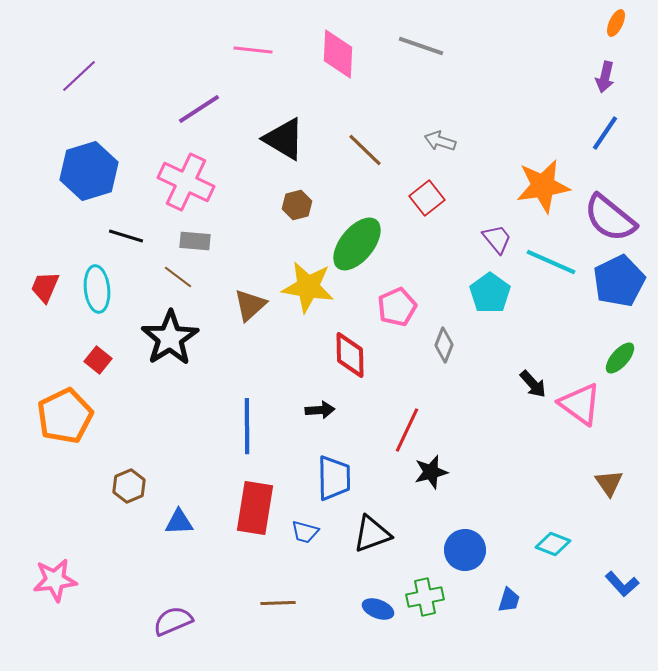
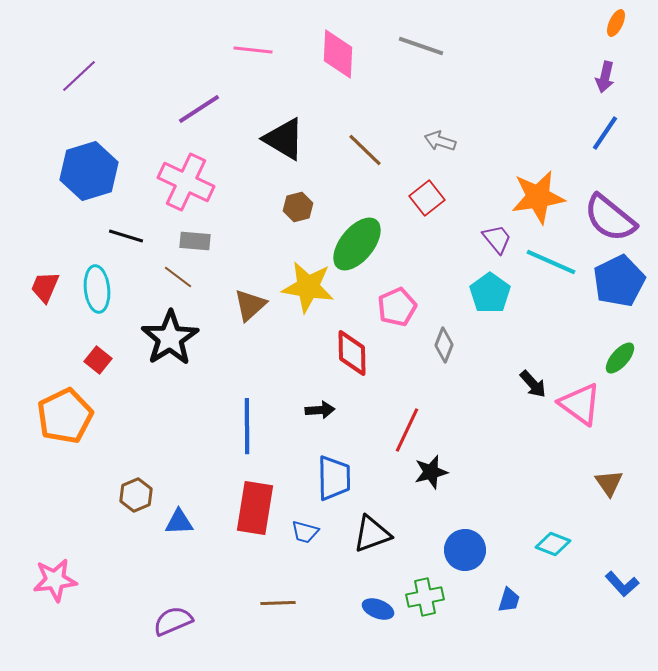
orange star at (543, 186): moved 5 px left, 11 px down
brown hexagon at (297, 205): moved 1 px right, 2 px down
red diamond at (350, 355): moved 2 px right, 2 px up
brown hexagon at (129, 486): moved 7 px right, 9 px down
